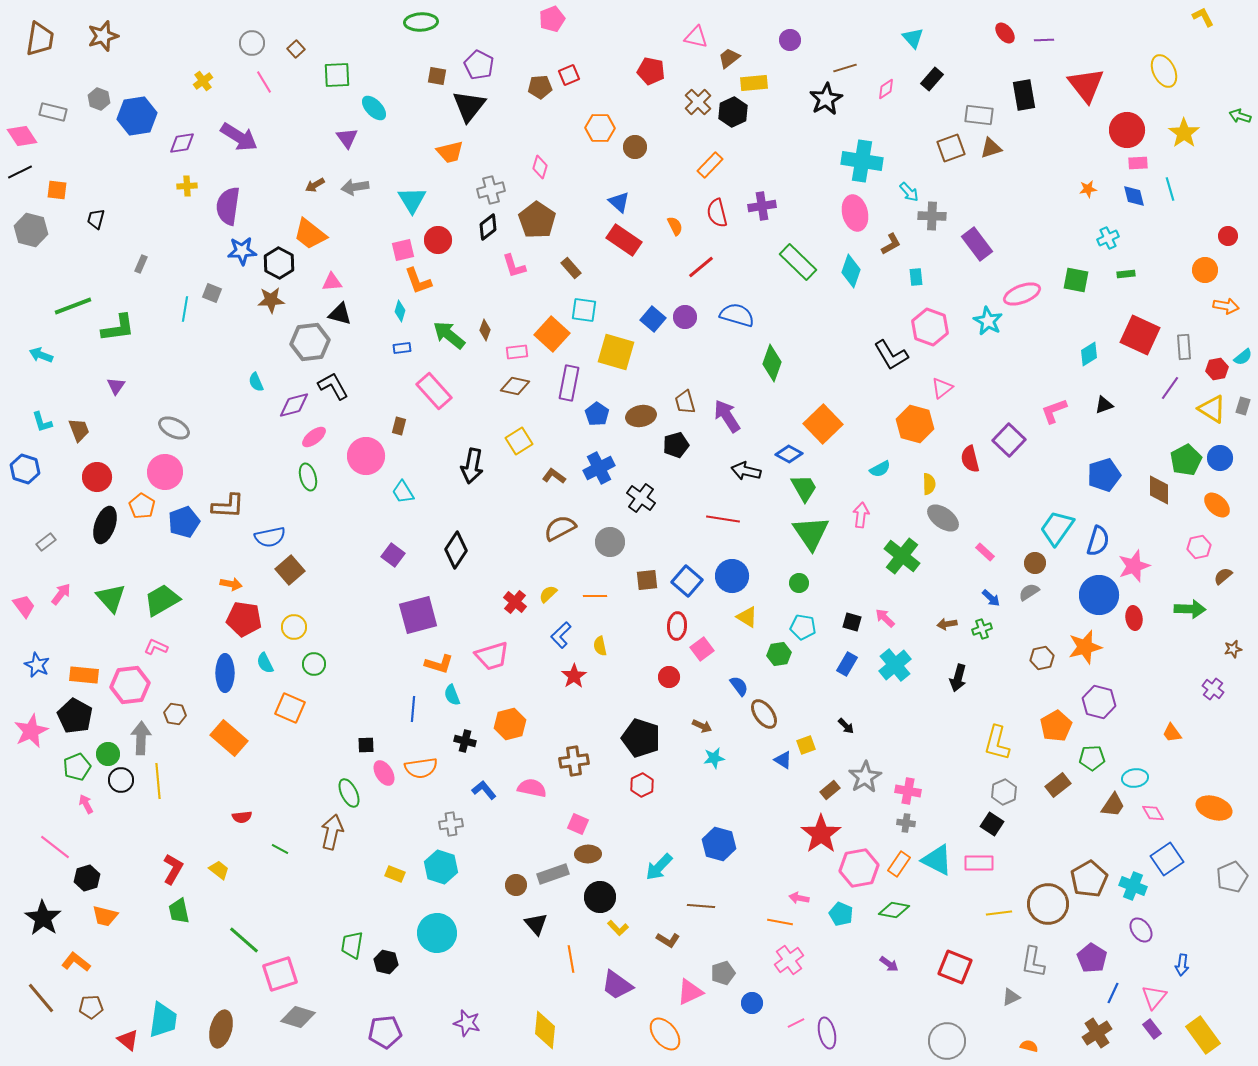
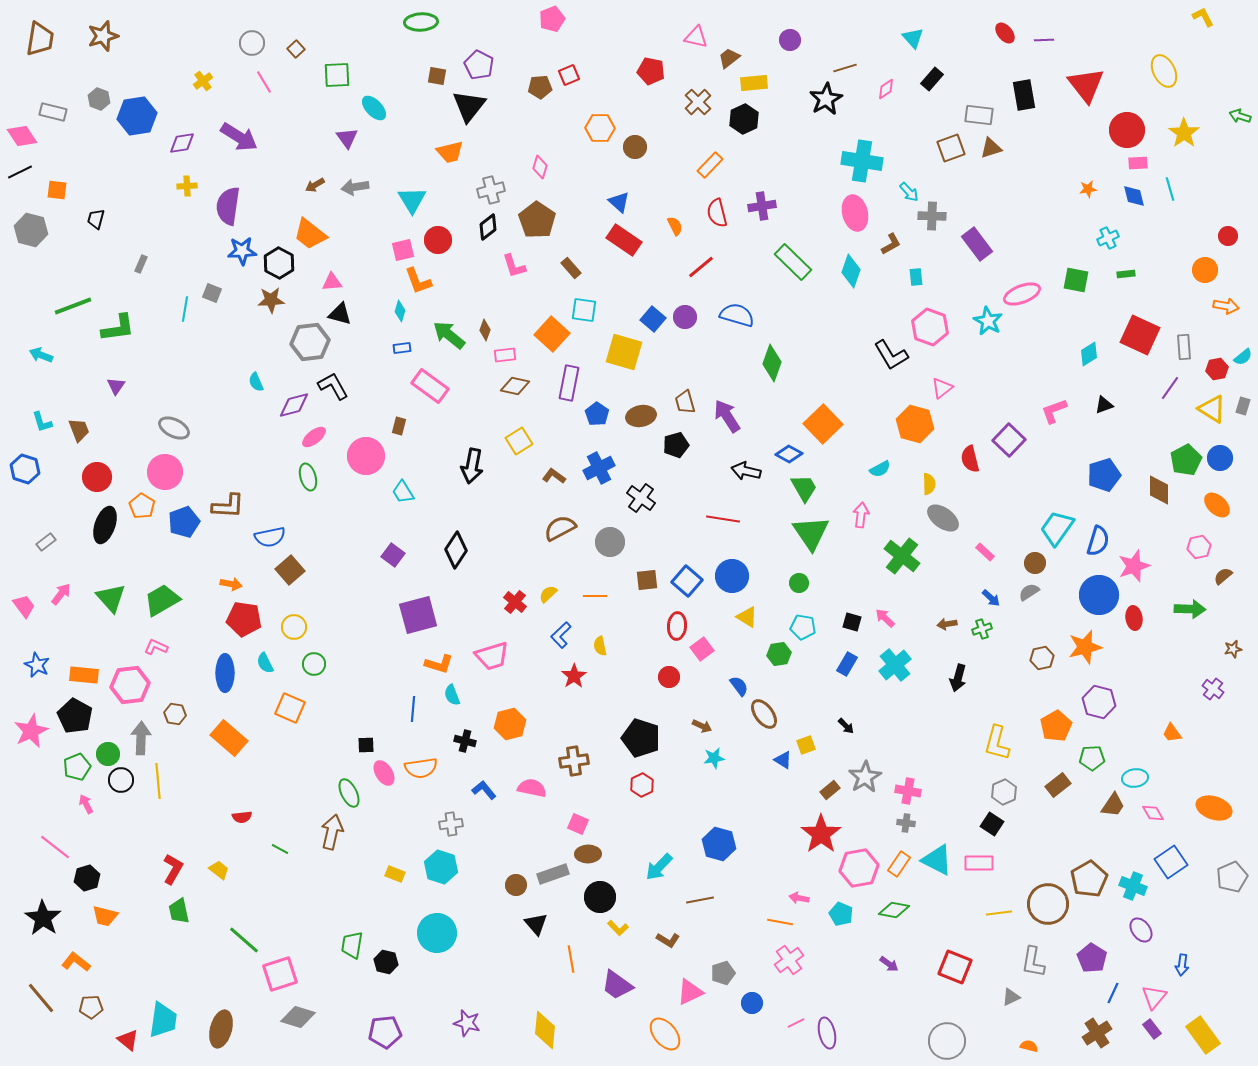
black hexagon at (733, 112): moved 11 px right, 7 px down
green rectangle at (798, 262): moved 5 px left
pink rectangle at (517, 352): moved 12 px left, 3 px down
yellow square at (616, 352): moved 8 px right
pink rectangle at (434, 391): moved 4 px left, 5 px up; rotated 12 degrees counterclockwise
blue square at (1167, 859): moved 4 px right, 3 px down
brown line at (701, 906): moved 1 px left, 6 px up; rotated 16 degrees counterclockwise
